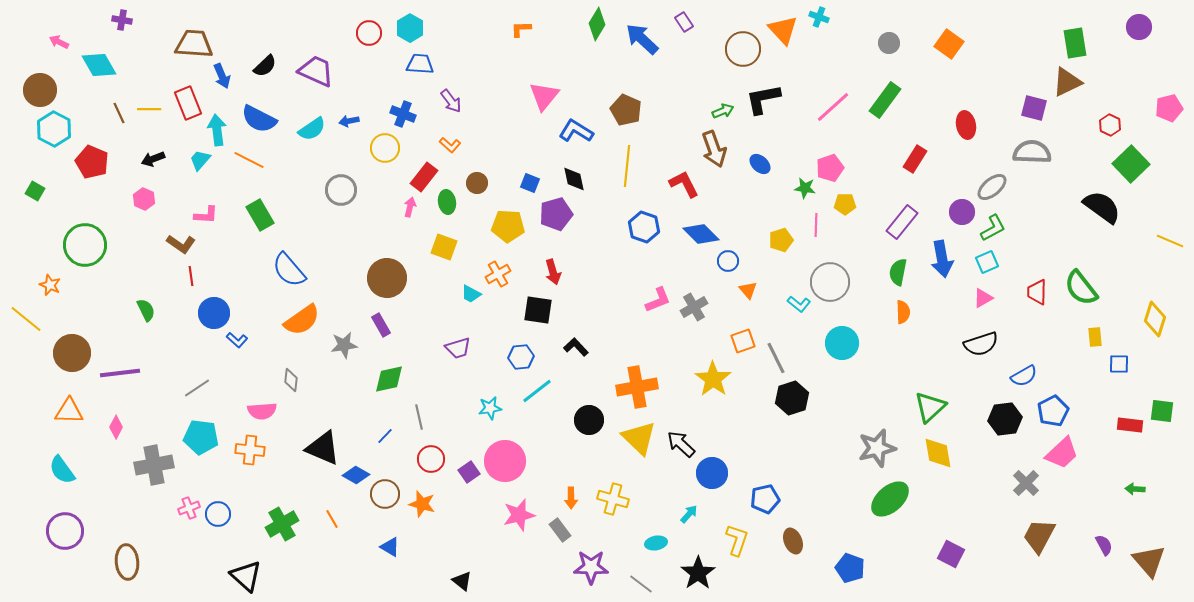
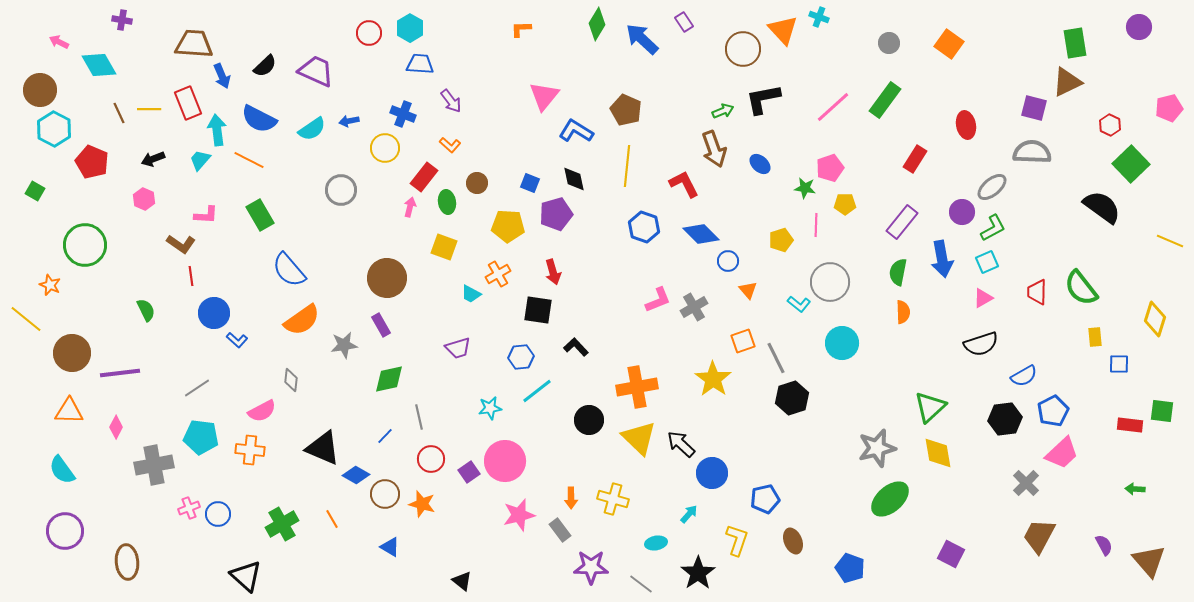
pink semicircle at (262, 411): rotated 24 degrees counterclockwise
